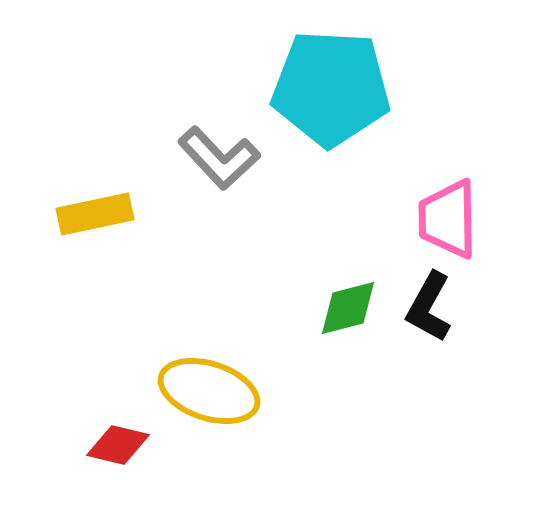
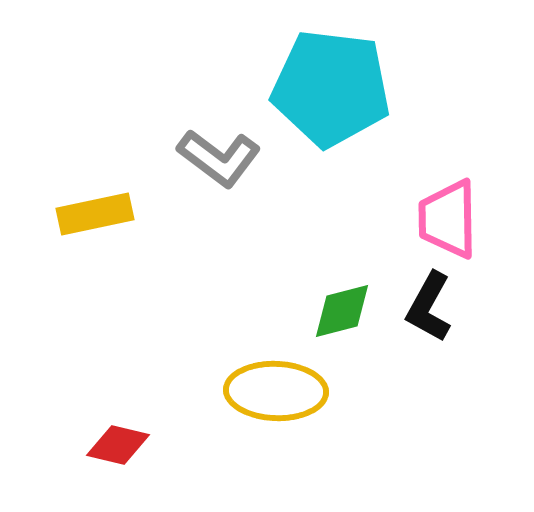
cyan pentagon: rotated 4 degrees clockwise
gray L-shape: rotated 10 degrees counterclockwise
green diamond: moved 6 px left, 3 px down
yellow ellipse: moved 67 px right; rotated 16 degrees counterclockwise
